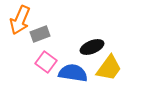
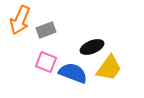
gray rectangle: moved 6 px right, 4 px up
pink square: rotated 15 degrees counterclockwise
blue semicircle: rotated 12 degrees clockwise
